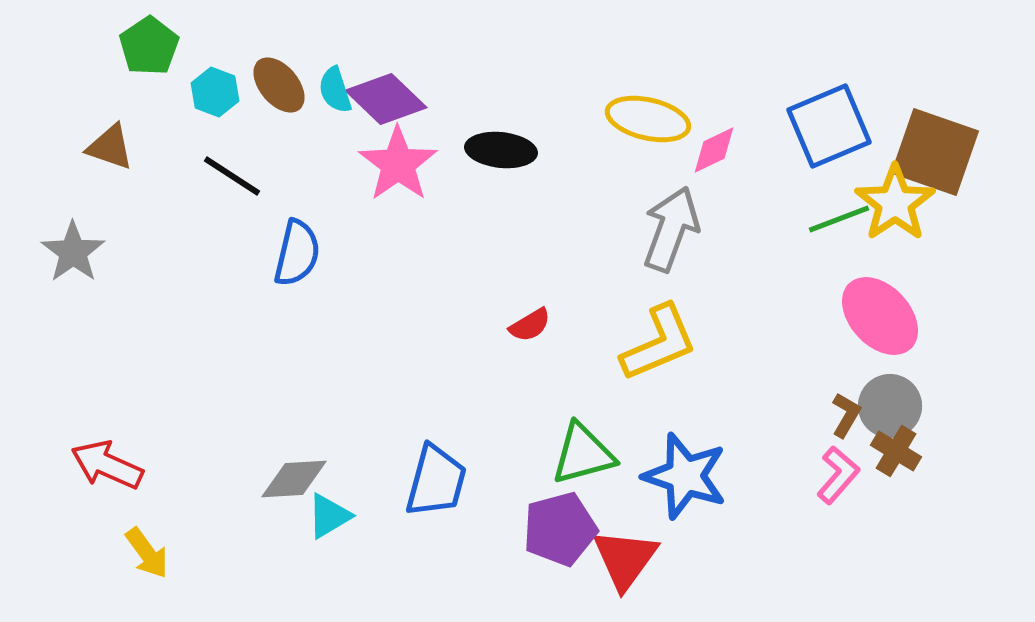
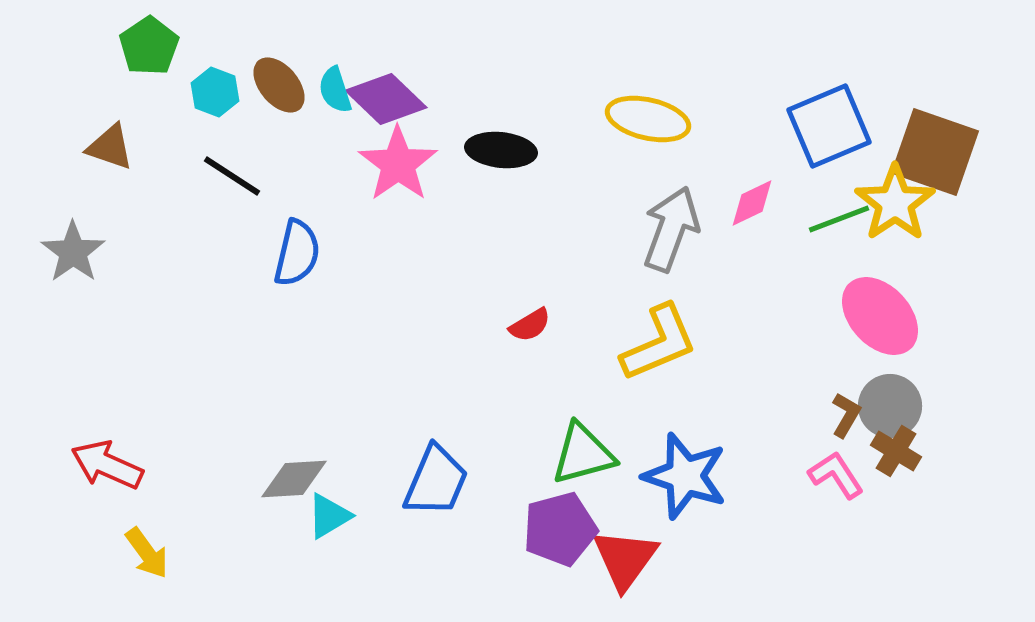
pink diamond: moved 38 px right, 53 px down
pink L-shape: moved 2 px left; rotated 74 degrees counterclockwise
blue trapezoid: rotated 8 degrees clockwise
